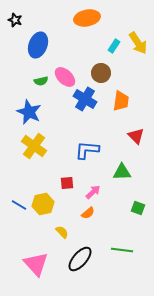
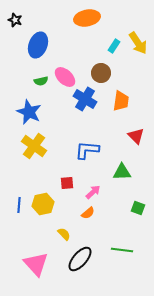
blue line: rotated 63 degrees clockwise
yellow semicircle: moved 2 px right, 2 px down
